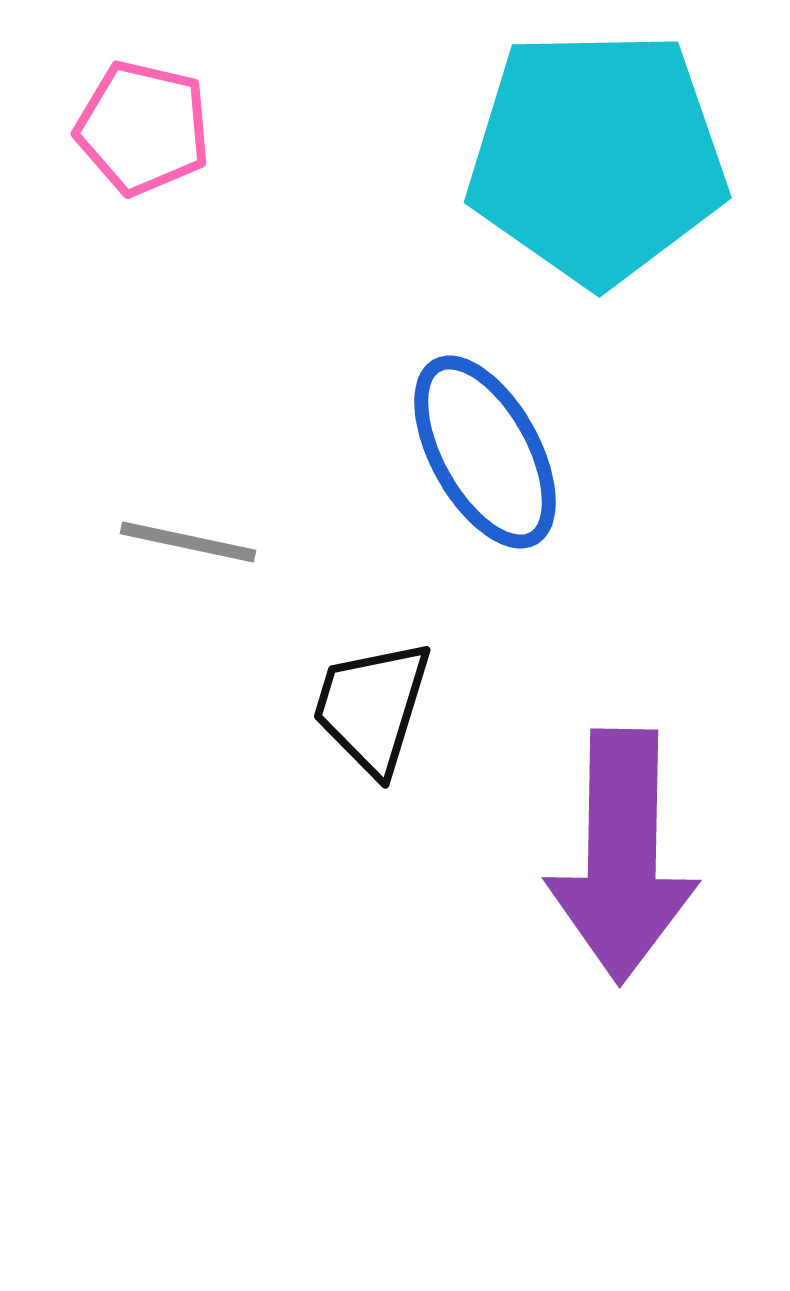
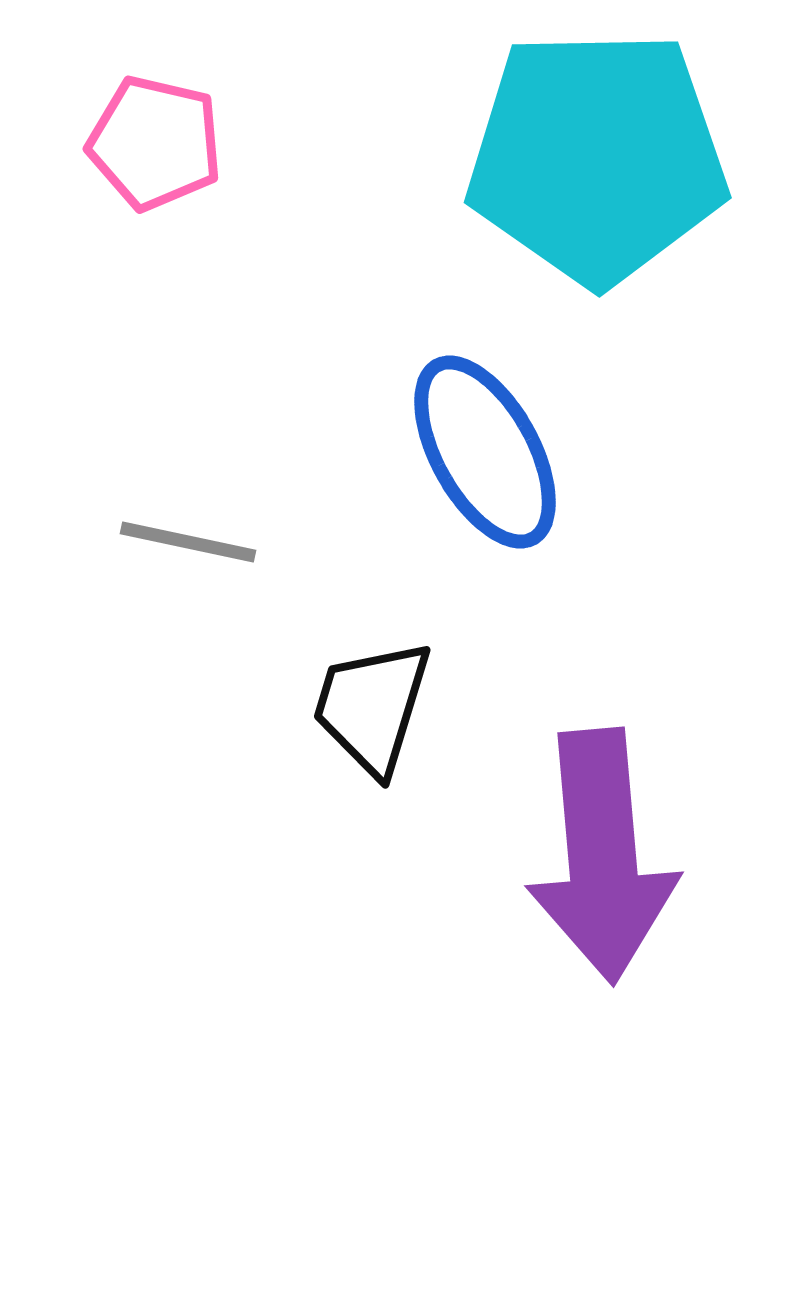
pink pentagon: moved 12 px right, 15 px down
purple arrow: moved 20 px left; rotated 6 degrees counterclockwise
